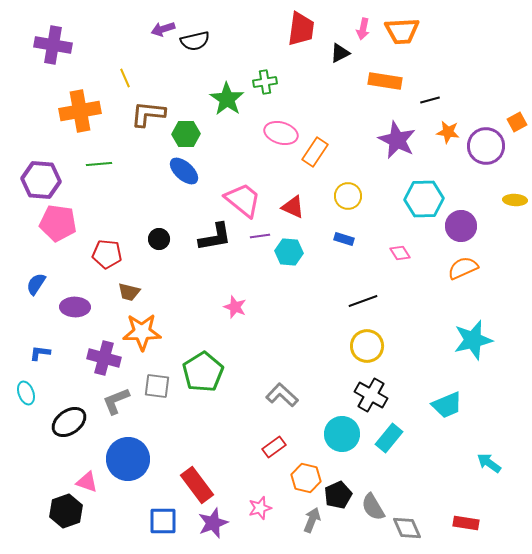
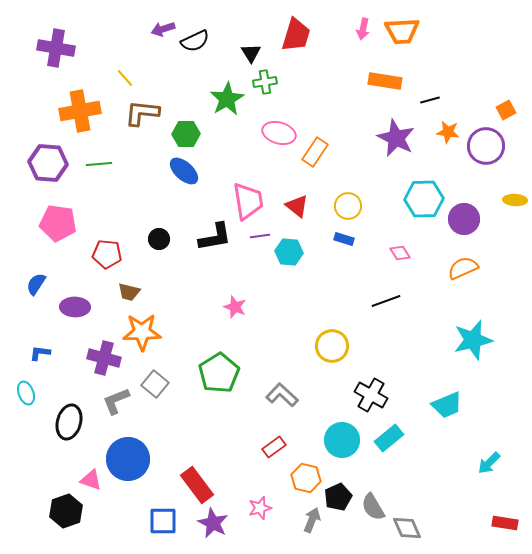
red trapezoid at (301, 29): moved 5 px left, 6 px down; rotated 9 degrees clockwise
black semicircle at (195, 41): rotated 12 degrees counterclockwise
purple cross at (53, 45): moved 3 px right, 3 px down
black triangle at (340, 53): moved 89 px left; rotated 35 degrees counterclockwise
yellow line at (125, 78): rotated 18 degrees counterclockwise
green star at (227, 99): rotated 8 degrees clockwise
brown L-shape at (148, 114): moved 6 px left, 1 px up
orange square at (517, 122): moved 11 px left, 12 px up
pink ellipse at (281, 133): moved 2 px left
purple star at (397, 140): moved 1 px left, 2 px up
purple hexagon at (41, 180): moved 7 px right, 17 px up
yellow circle at (348, 196): moved 10 px down
pink trapezoid at (243, 200): moved 5 px right, 1 px down; rotated 42 degrees clockwise
red triangle at (293, 207): moved 4 px right, 1 px up; rotated 15 degrees clockwise
purple circle at (461, 226): moved 3 px right, 7 px up
black line at (363, 301): moved 23 px right
yellow circle at (367, 346): moved 35 px left
green pentagon at (203, 372): moved 16 px right, 1 px down
gray square at (157, 386): moved 2 px left, 2 px up; rotated 32 degrees clockwise
black ellipse at (69, 422): rotated 40 degrees counterclockwise
cyan circle at (342, 434): moved 6 px down
cyan rectangle at (389, 438): rotated 12 degrees clockwise
cyan arrow at (489, 463): rotated 80 degrees counterclockwise
pink triangle at (87, 482): moved 4 px right, 2 px up
black pentagon at (338, 495): moved 2 px down
purple star at (213, 523): rotated 24 degrees counterclockwise
red rectangle at (466, 523): moved 39 px right
